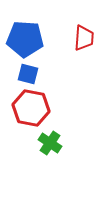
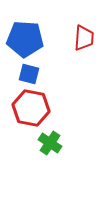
blue square: moved 1 px right
